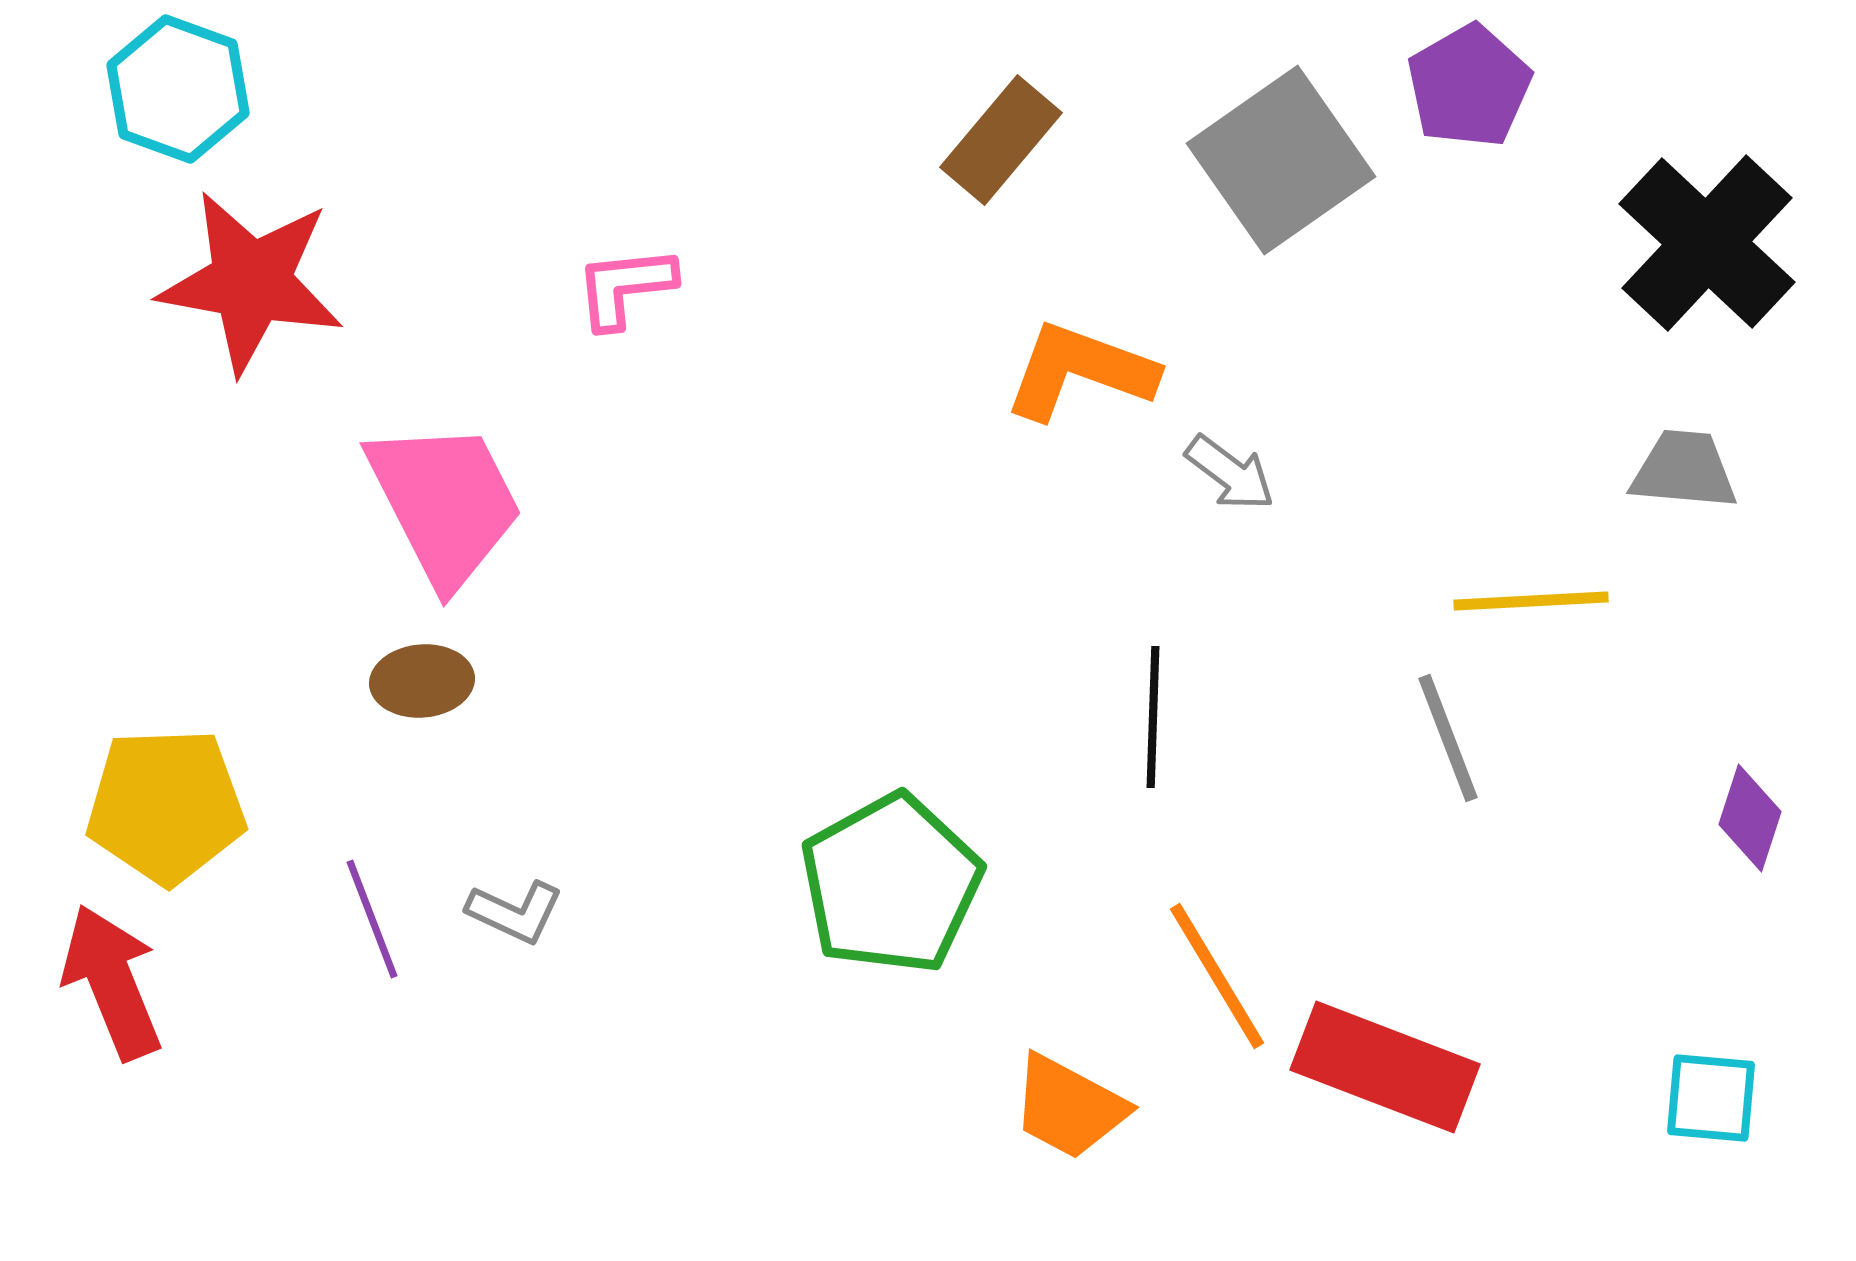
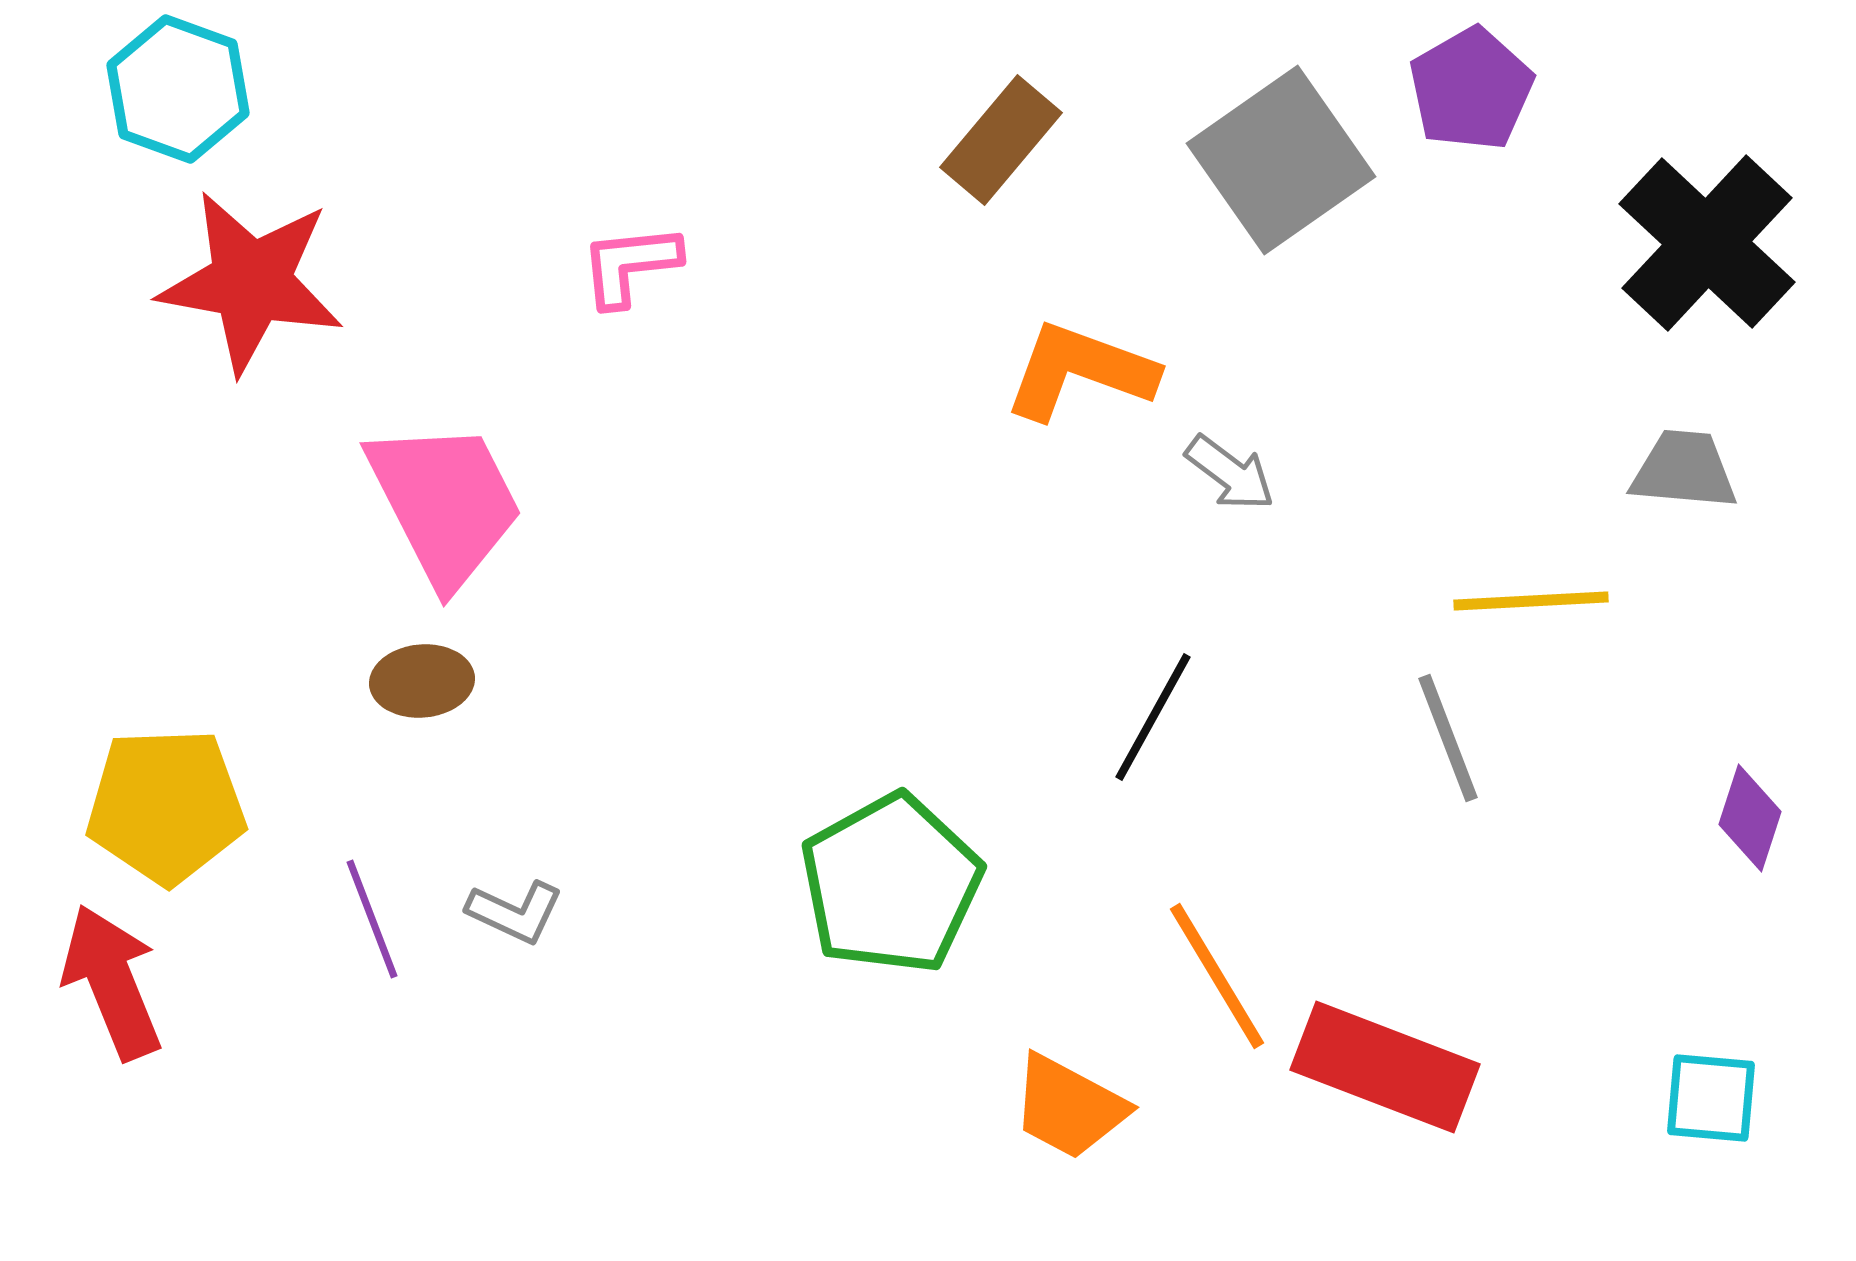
purple pentagon: moved 2 px right, 3 px down
pink L-shape: moved 5 px right, 22 px up
black line: rotated 27 degrees clockwise
